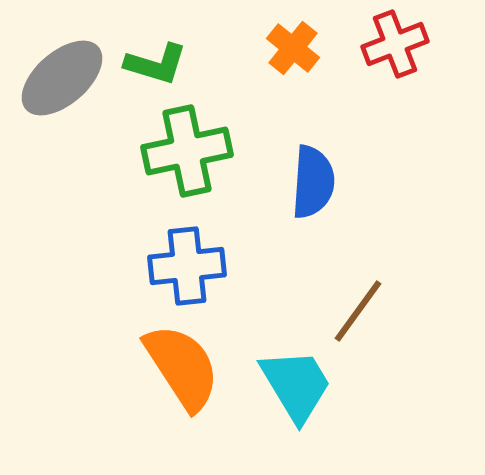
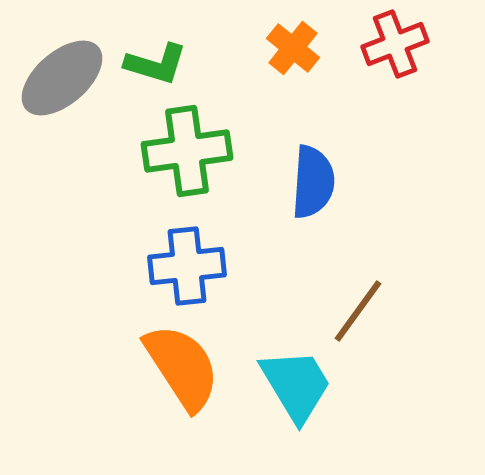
green cross: rotated 4 degrees clockwise
